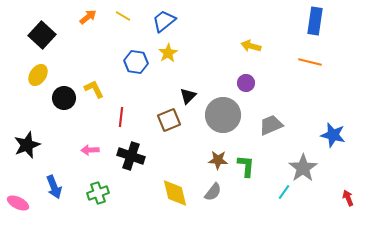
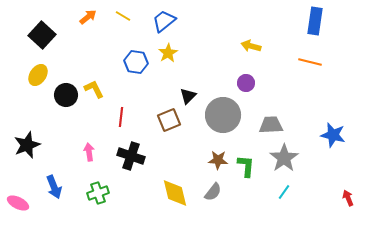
black circle: moved 2 px right, 3 px up
gray trapezoid: rotated 20 degrees clockwise
pink arrow: moved 1 px left, 2 px down; rotated 84 degrees clockwise
gray star: moved 19 px left, 10 px up
